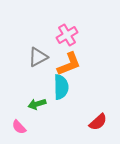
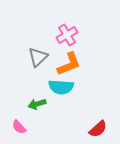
gray triangle: rotated 15 degrees counterclockwise
cyan semicircle: rotated 95 degrees clockwise
red semicircle: moved 7 px down
